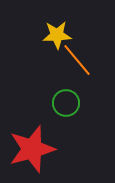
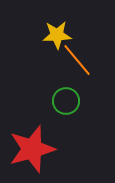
green circle: moved 2 px up
